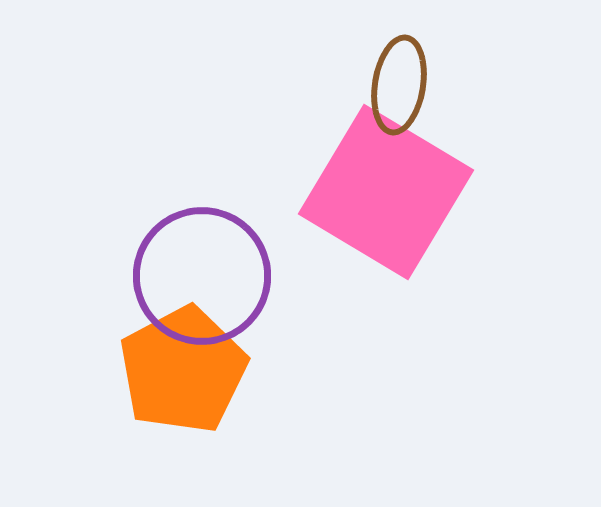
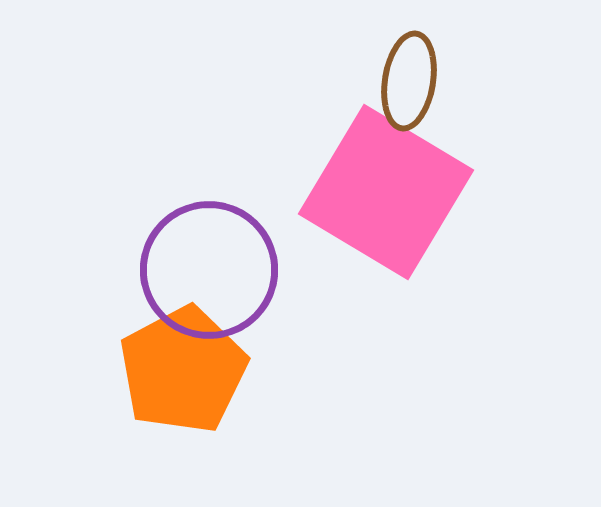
brown ellipse: moved 10 px right, 4 px up
purple circle: moved 7 px right, 6 px up
